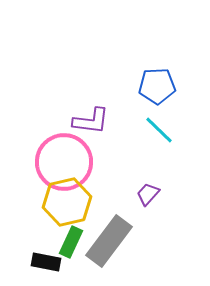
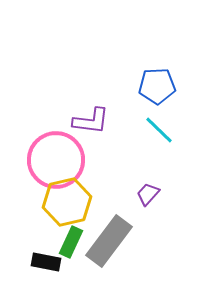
pink circle: moved 8 px left, 2 px up
